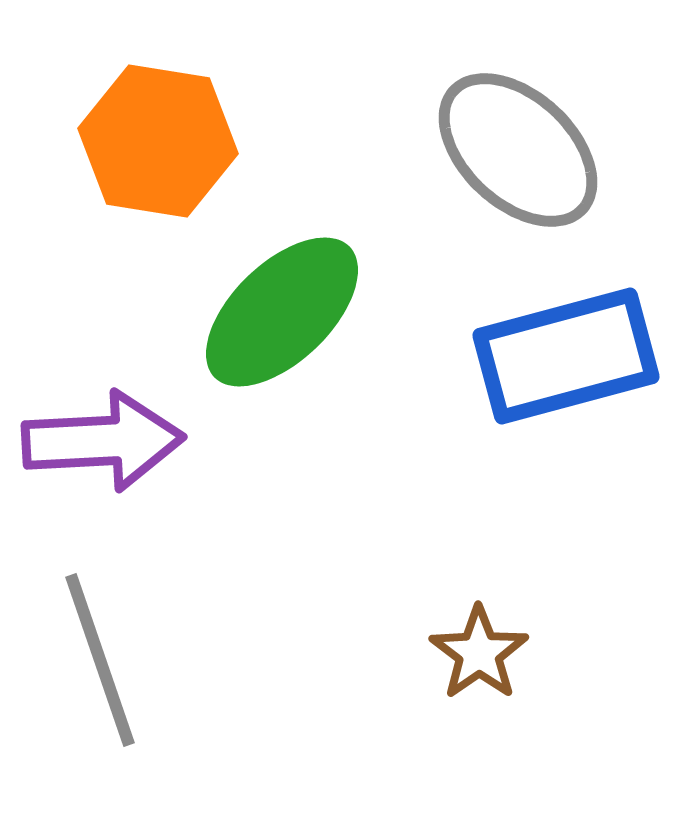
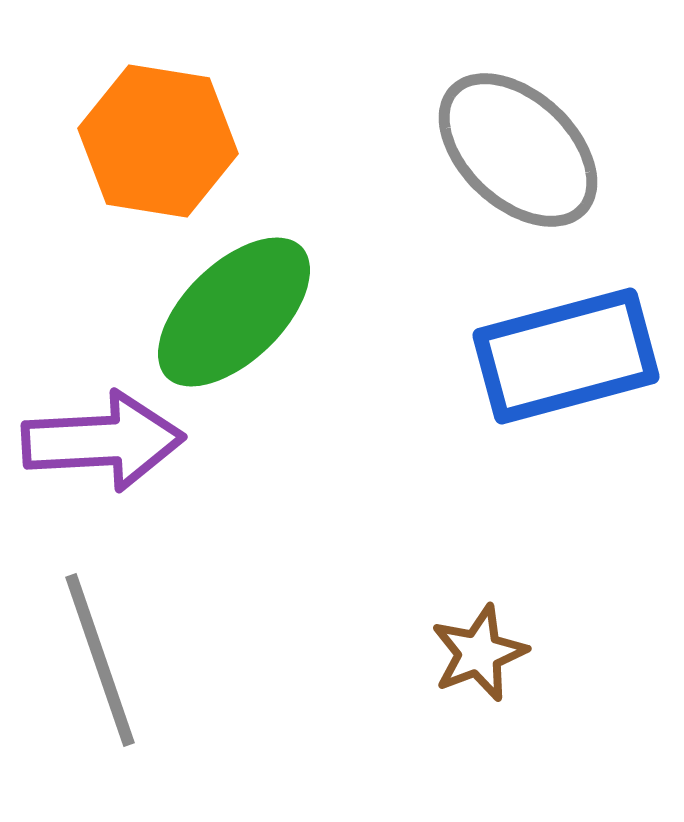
green ellipse: moved 48 px left
brown star: rotated 14 degrees clockwise
